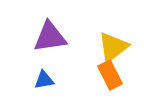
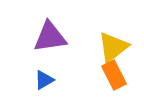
orange rectangle: moved 4 px right
blue triangle: rotated 20 degrees counterclockwise
